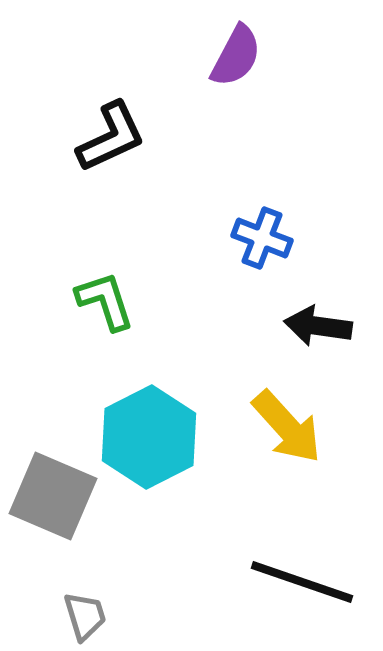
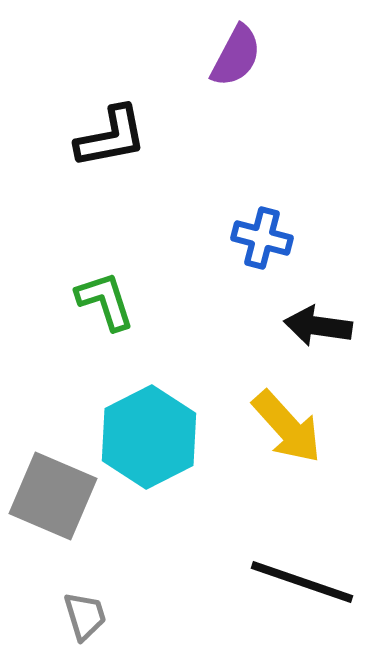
black L-shape: rotated 14 degrees clockwise
blue cross: rotated 6 degrees counterclockwise
